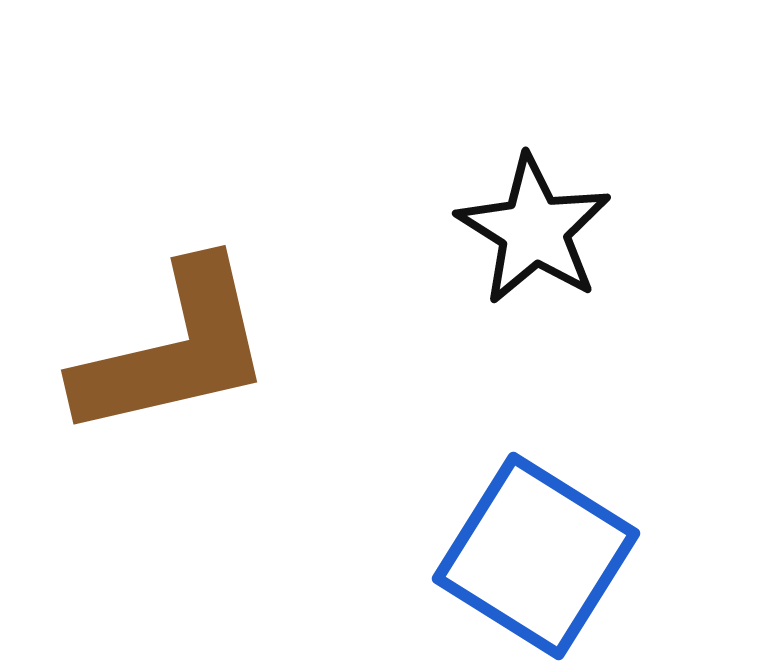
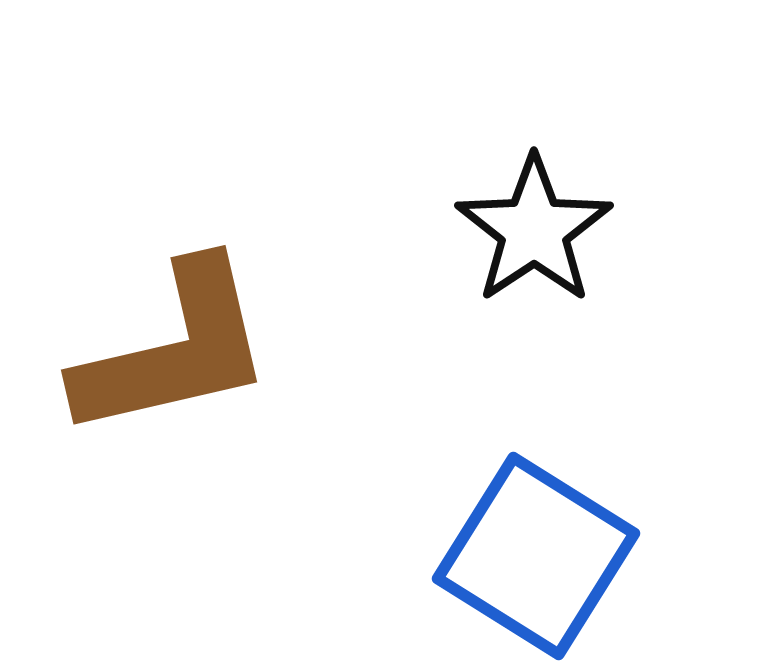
black star: rotated 6 degrees clockwise
